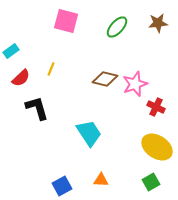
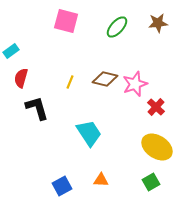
yellow line: moved 19 px right, 13 px down
red semicircle: rotated 150 degrees clockwise
red cross: rotated 18 degrees clockwise
